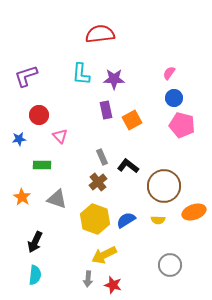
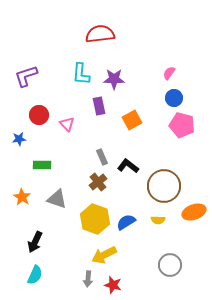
purple rectangle: moved 7 px left, 4 px up
pink triangle: moved 7 px right, 12 px up
blue semicircle: moved 2 px down
cyan semicircle: rotated 18 degrees clockwise
